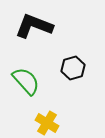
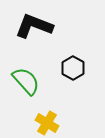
black hexagon: rotated 15 degrees counterclockwise
